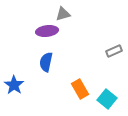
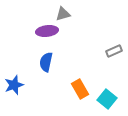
blue star: rotated 18 degrees clockwise
